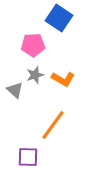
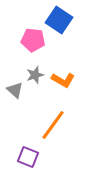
blue square: moved 2 px down
pink pentagon: moved 5 px up; rotated 10 degrees clockwise
orange L-shape: moved 1 px down
purple square: rotated 20 degrees clockwise
